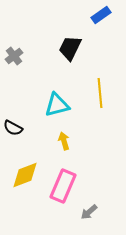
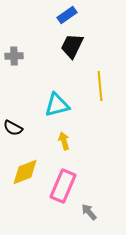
blue rectangle: moved 34 px left
black trapezoid: moved 2 px right, 2 px up
gray cross: rotated 36 degrees clockwise
yellow line: moved 7 px up
yellow diamond: moved 3 px up
gray arrow: rotated 90 degrees clockwise
